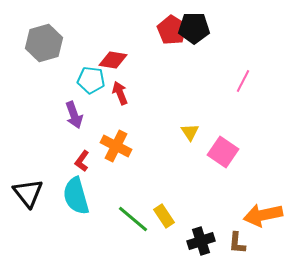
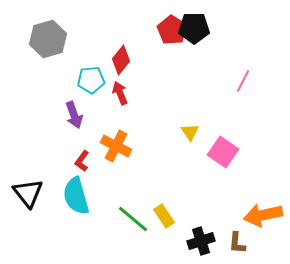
gray hexagon: moved 4 px right, 4 px up
red diamond: moved 8 px right; rotated 60 degrees counterclockwise
cyan pentagon: rotated 12 degrees counterclockwise
